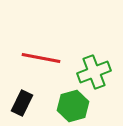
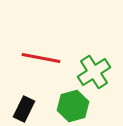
green cross: rotated 12 degrees counterclockwise
black rectangle: moved 2 px right, 6 px down
